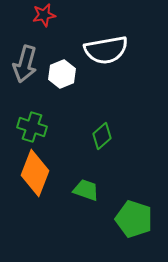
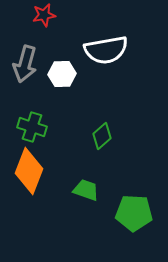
white hexagon: rotated 20 degrees clockwise
orange diamond: moved 6 px left, 2 px up
green pentagon: moved 6 px up; rotated 15 degrees counterclockwise
